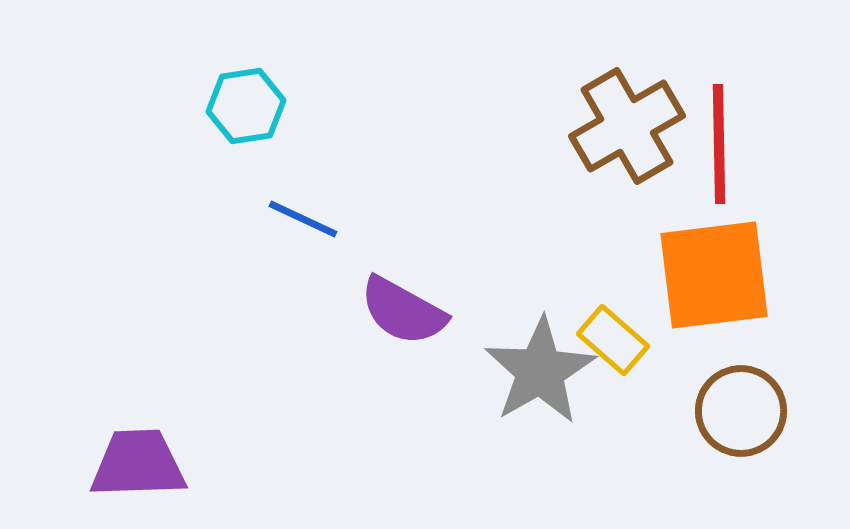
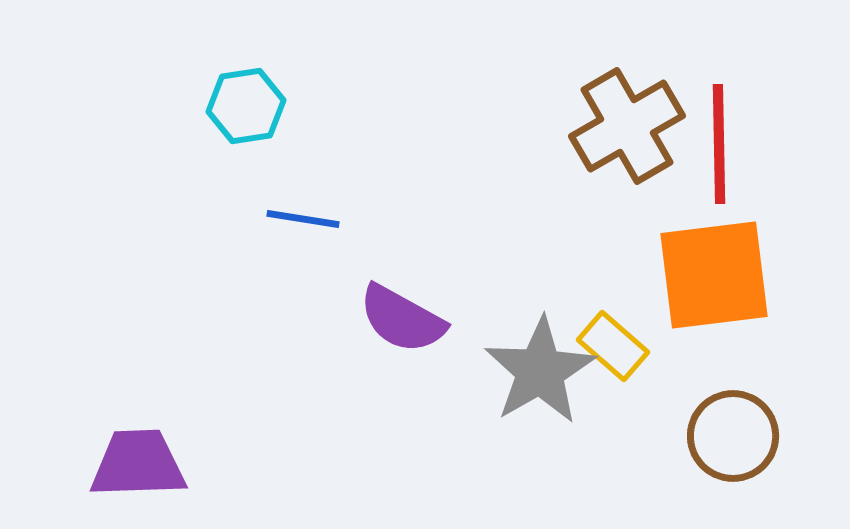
blue line: rotated 16 degrees counterclockwise
purple semicircle: moved 1 px left, 8 px down
yellow rectangle: moved 6 px down
brown circle: moved 8 px left, 25 px down
